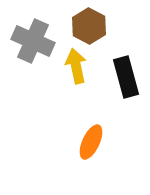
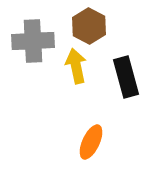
gray cross: rotated 27 degrees counterclockwise
